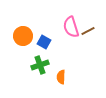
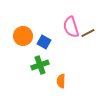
brown line: moved 2 px down
orange semicircle: moved 4 px down
